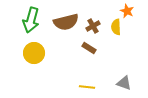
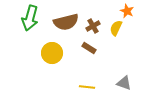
green arrow: moved 1 px left, 2 px up
yellow semicircle: moved 1 px down; rotated 28 degrees clockwise
yellow circle: moved 18 px right
